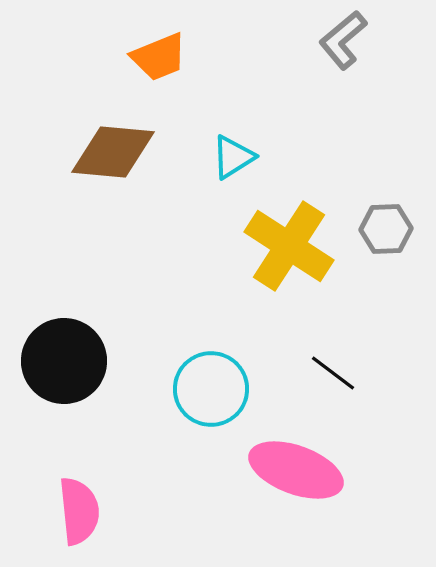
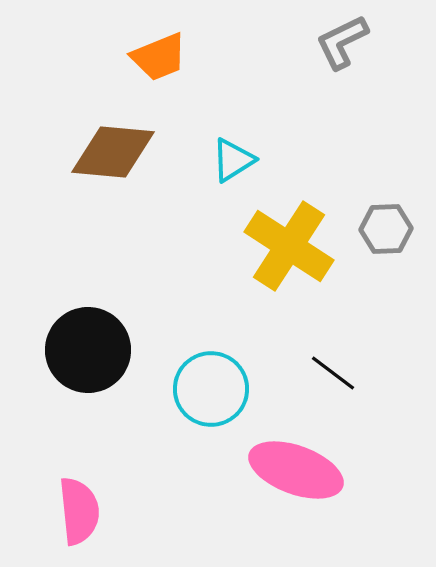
gray L-shape: moved 1 px left, 2 px down; rotated 14 degrees clockwise
cyan triangle: moved 3 px down
black circle: moved 24 px right, 11 px up
